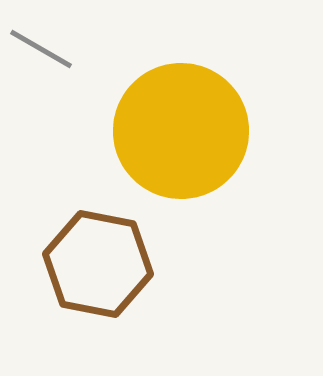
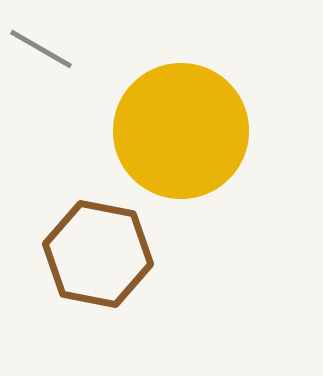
brown hexagon: moved 10 px up
